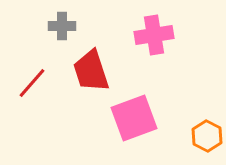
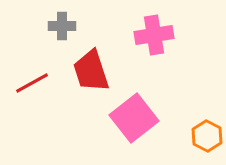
red line: rotated 20 degrees clockwise
pink square: rotated 18 degrees counterclockwise
